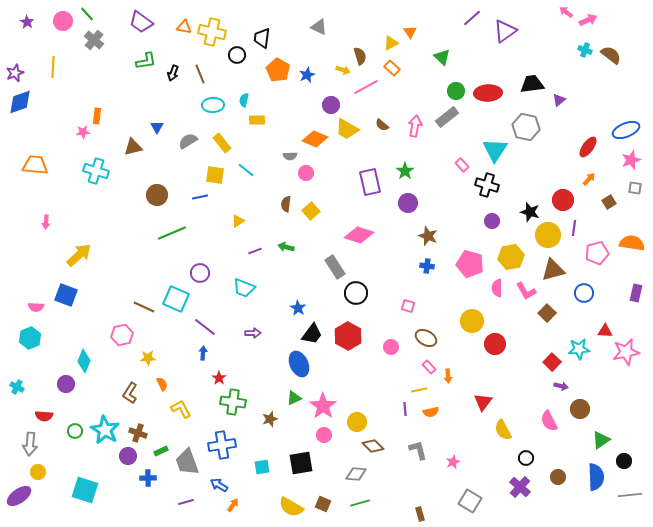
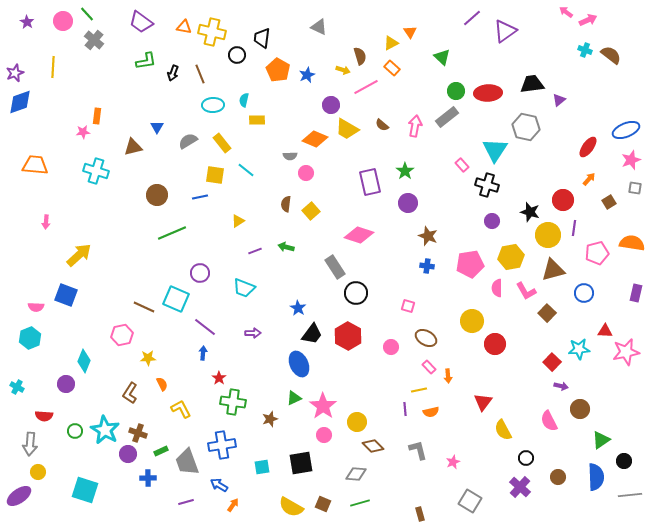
pink pentagon at (470, 264): rotated 24 degrees counterclockwise
purple circle at (128, 456): moved 2 px up
